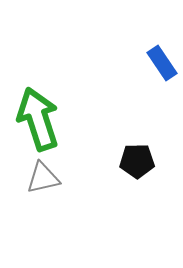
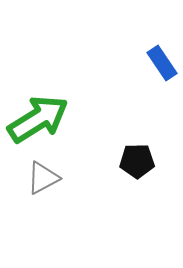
green arrow: rotated 76 degrees clockwise
gray triangle: rotated 15 degrees counterclockwise
